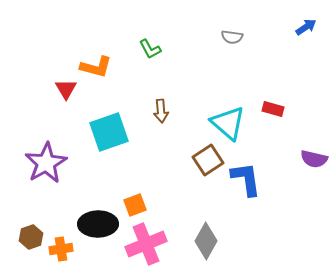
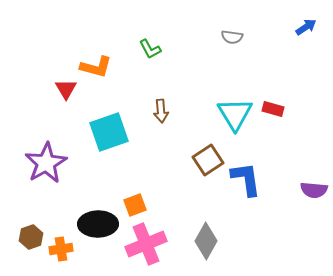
cyan triangle: moved 7 px right, 9 px up; rotated 18 degrees clockwise
purple semicircle: moved 31 px down; rotated 8 degrees counterclockwise
